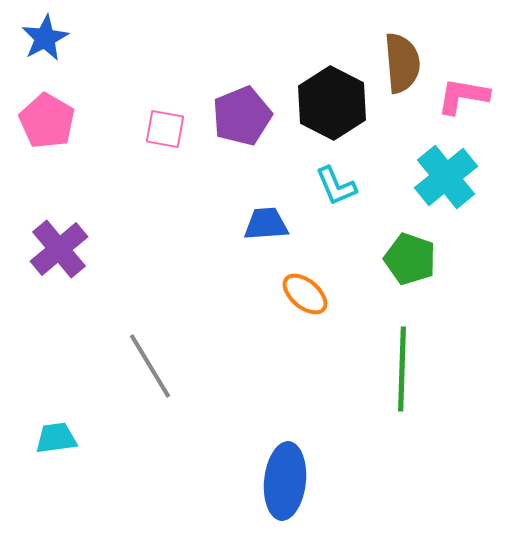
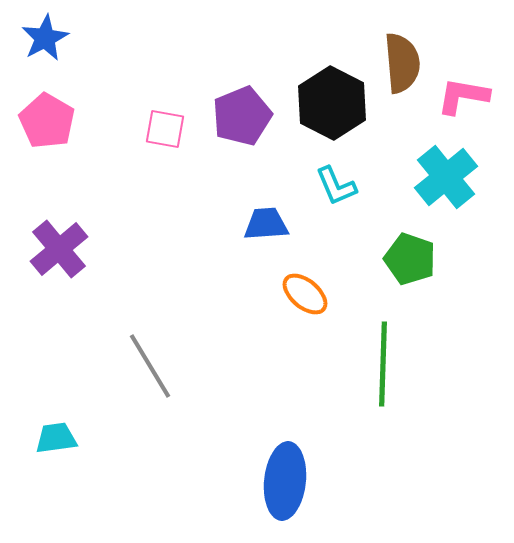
green line: moved 19 px left, 5 px up
